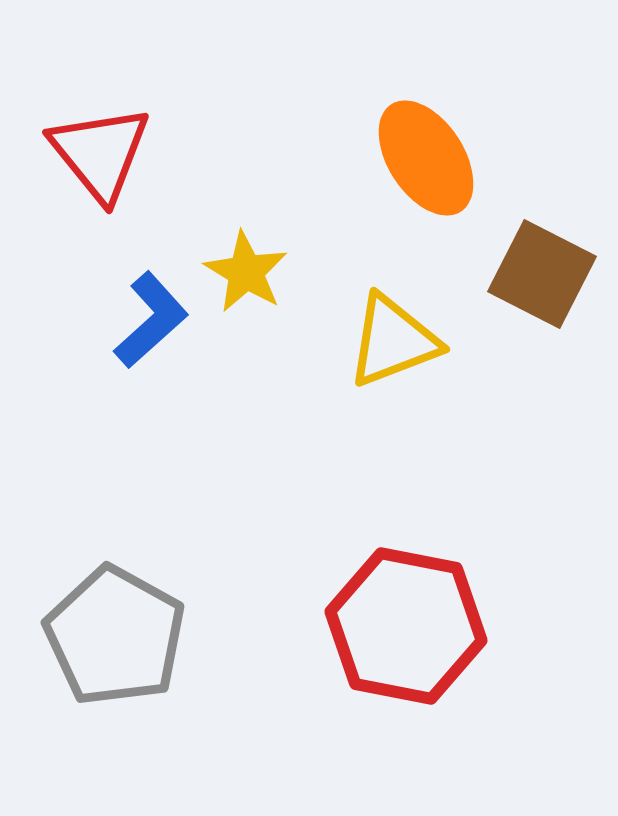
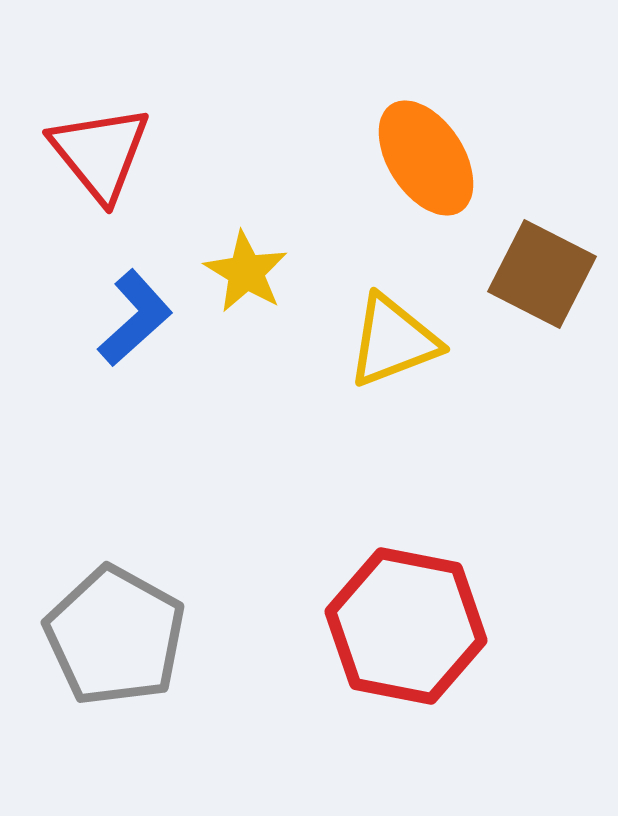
blue L-shape: moved 16 px left, 2 px up
